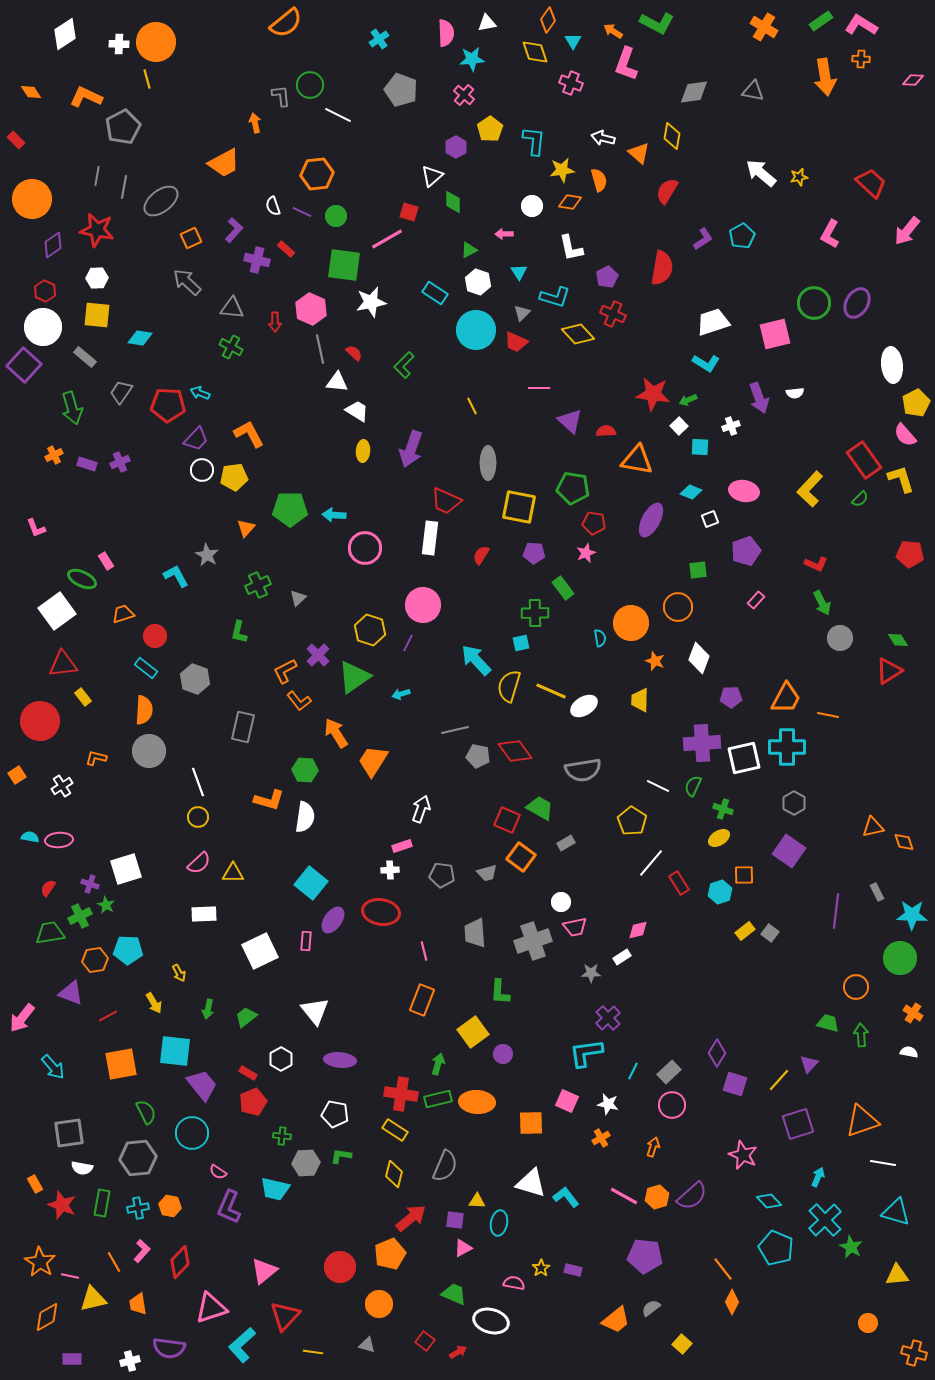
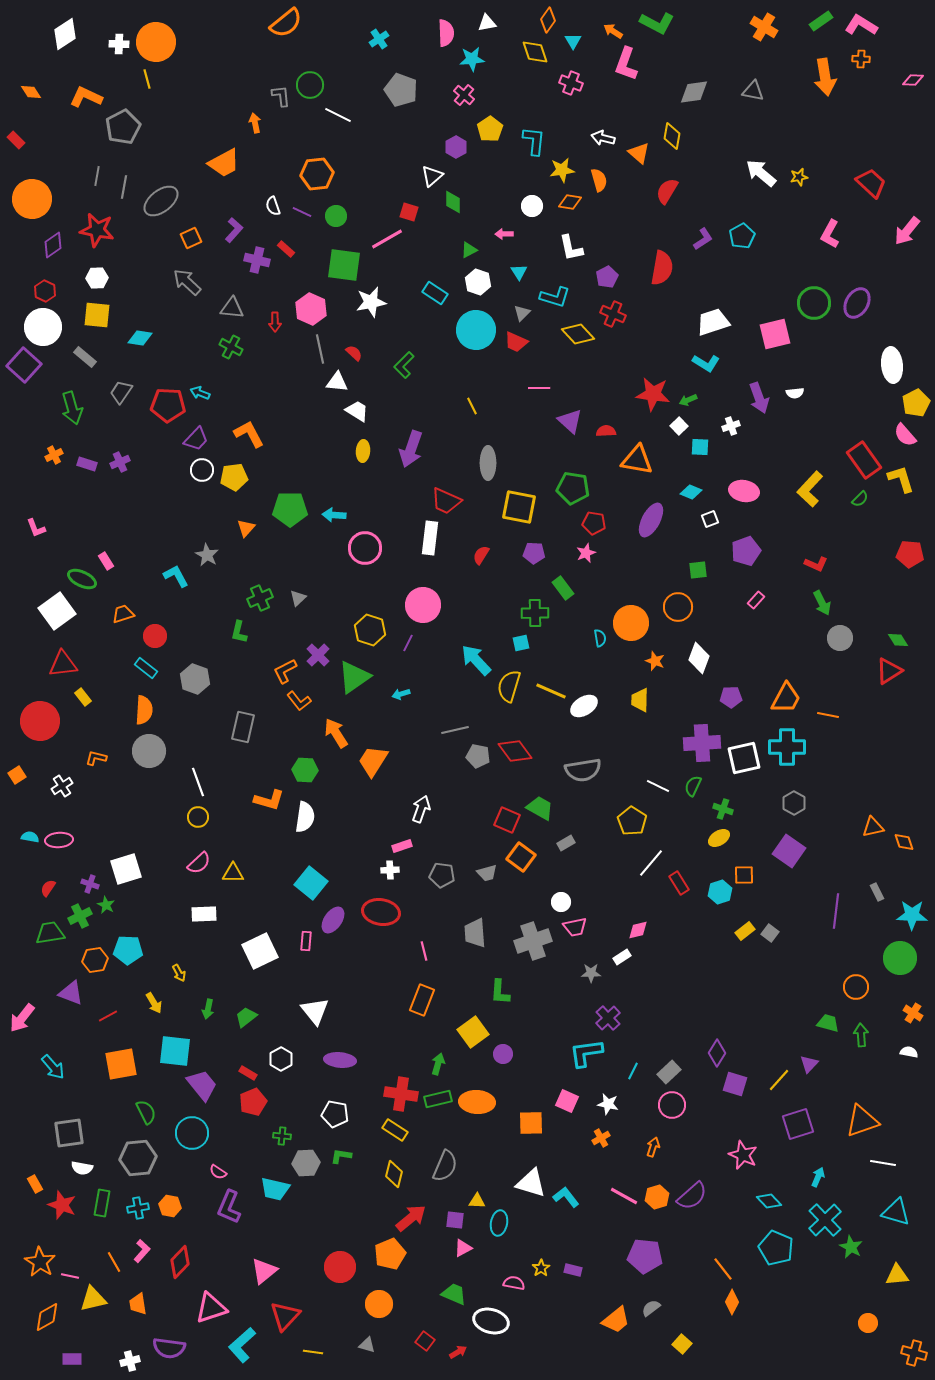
green cross at (258, 585): moved 2 px right, 13 px down
